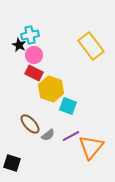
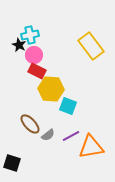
red rectangle: moved 3 px right, 2 px up
yellow hexagon: rotated 15 degrees counterclockwise
orange triangle: rotated 40 degrees clockwise
